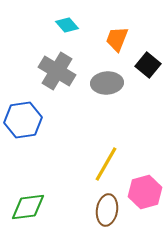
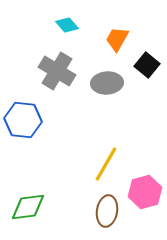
orange trapezoid: rotated 8 degrees clockwise
black square: moved 1 px left
blue hexagon: rotated 15 degrees clockwise
brown ellipse: moved 1 px down
